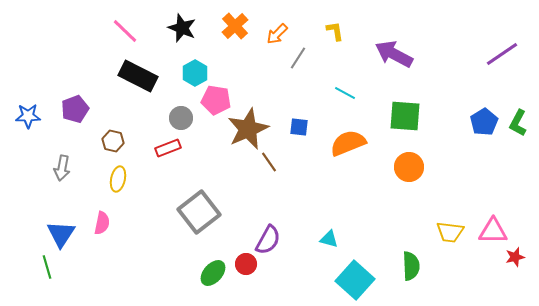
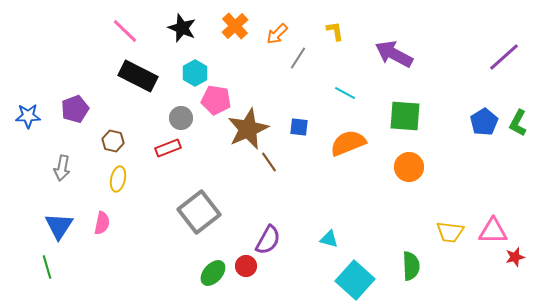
purple line: moved 2 px right, 3 px down; rotated 8 degrees counterclockwise
blue triangle: moved 2 px left, 8 px up
red circle: moved 2 px down
